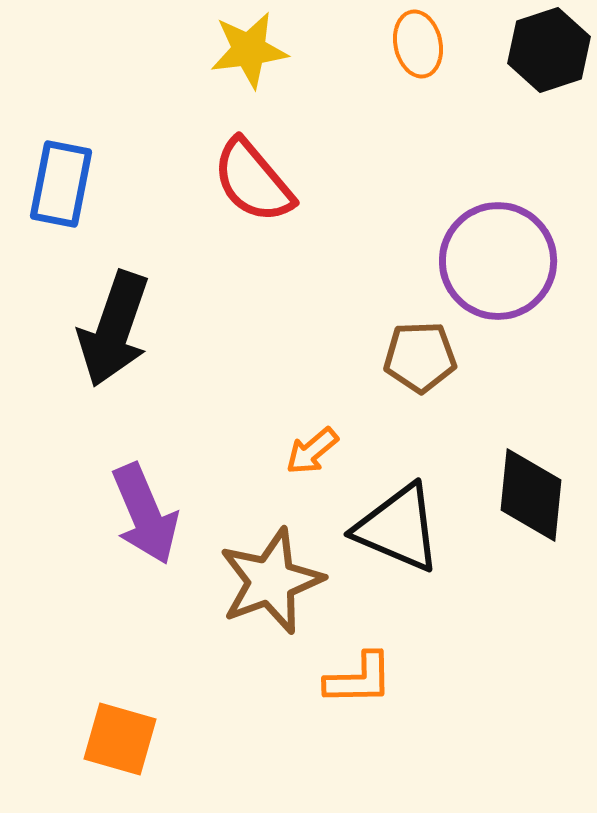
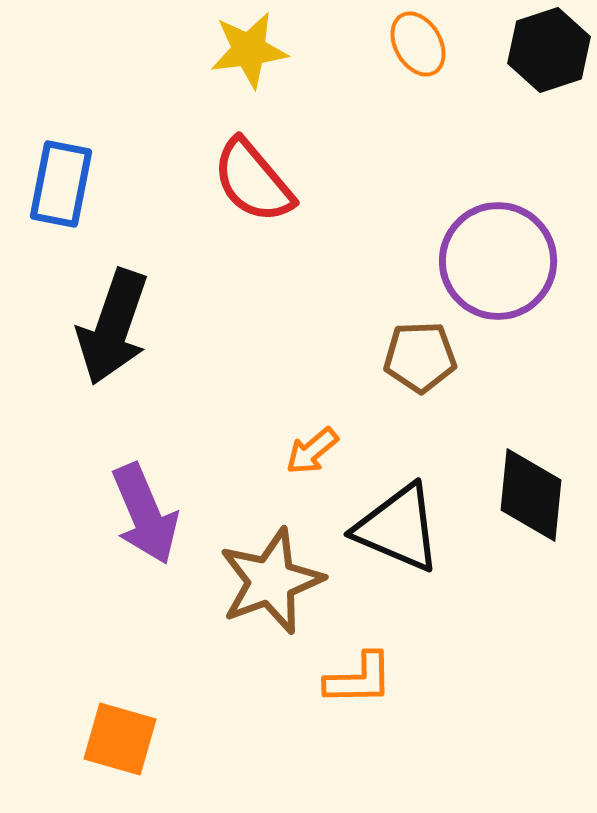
orange ellipse: rotated 18 degrees counterclockwise
black arrow: moved 1 px left, 2 px up
